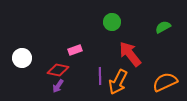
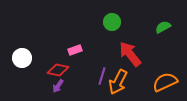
purple line: moved 2 px right; rotated 18 degrees clockwise
